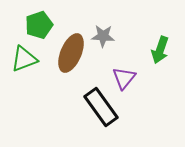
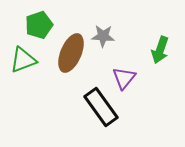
green triangle: moved 1 px left, 1 px down
